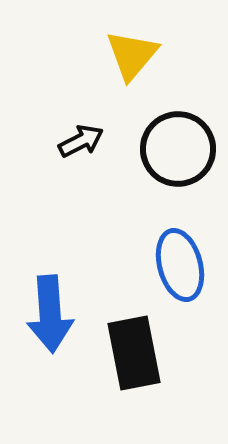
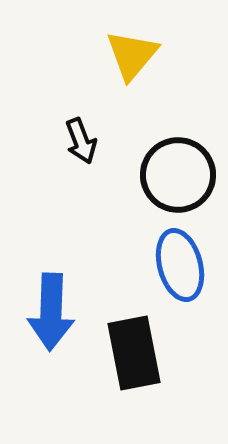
black arrow: rotated 96 degrees clockwise
black circle: moved 26 px down
blue arrow: moved 1 px right, 2 px up; rotated 6 degrees clockwise
